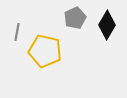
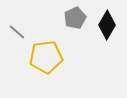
gray line: rotated 60 degrees counterclockwise
yellow pentagon: moved 1 px right, 6 px down; rotated 20 degrees counterclockwise
